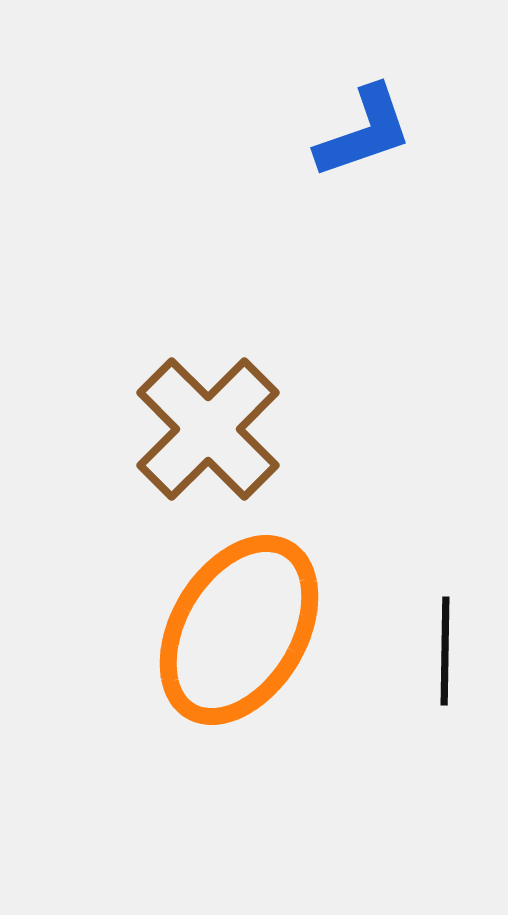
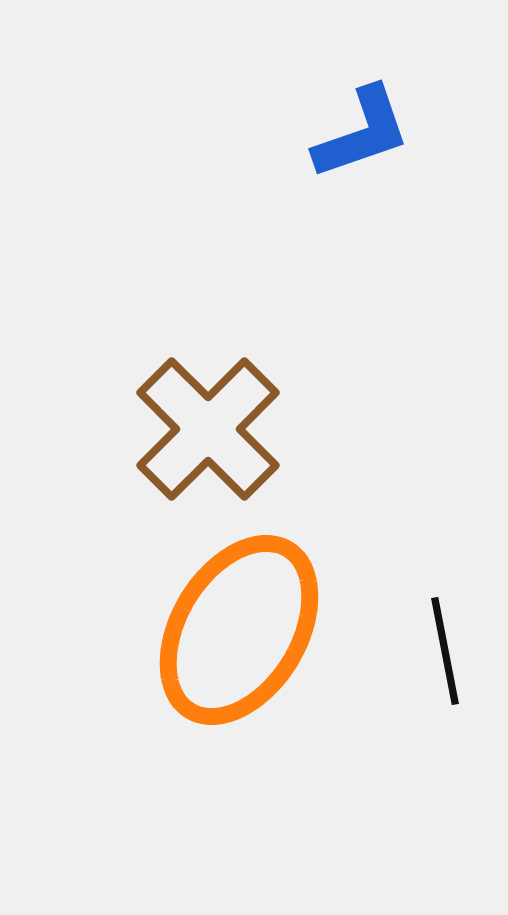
blue L-shape: moved 2 px left, 1 px down
black line: rotated 12 degrees counterclockwise
